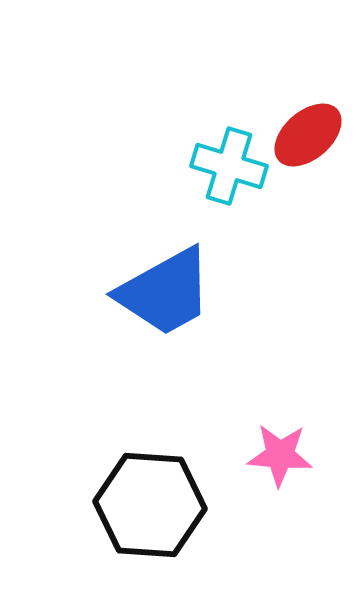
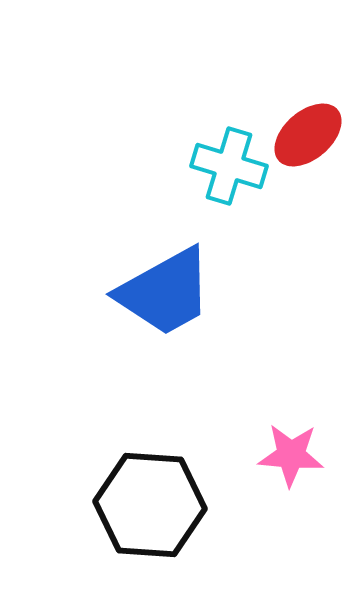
pink star: moved 11 px right
